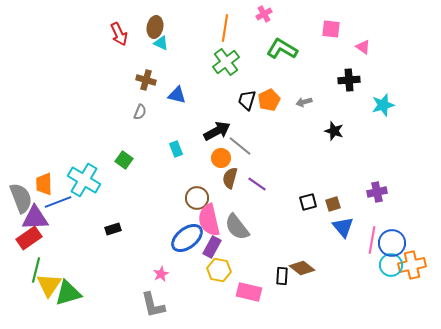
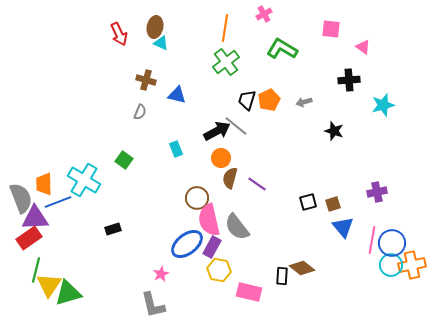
gray line at (240, 146): moved 4 px left, 20 px up
blue ellipse at (187, 238): moved 6 px down
